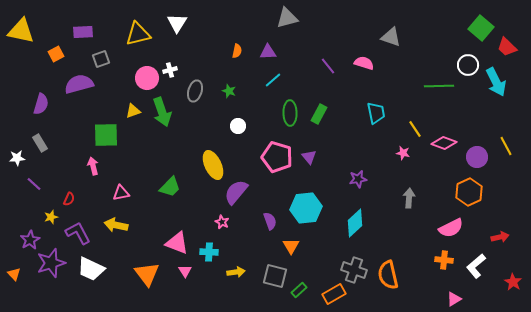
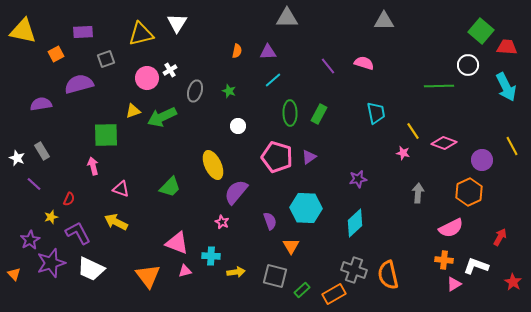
gray triangle at (287, 18): rotated 15 degrees clockwise
green square at (481, 28): moved 3 px down
yellow triangle at (21, 31): moved 2 px right
yellow triangle at (138, 34): moved 3 px right
gray triangle at (391, 37): moved 7 px left, 16 px up; rotated 20 degrees counterclockwise
red trapezoid at (507, 47): rotated 140 degrees clockwise
gray square at (101, 59): moved 5 px right
white cross at (170, 70): rotated 16 degrees counterclockwise
cyan arrow at (496, 82): moved 10 px right, 5 px down
purple semicircle at (41, 104): rotated 115 degrees counterclockwise
green arrow at (162, 112): moved 5 px down; rotated 84 degrees clockwise
yellow line at (415, 129): moved 2 px left, 2 px down
gray rectangle at (40, 143): moved 2 px right, 8 px down
yellow line at (506, 146): moved 6 px right
purple triangle at (309, 157): rotated 35 degrees clockwise
purple circle at (477, 157): moved 5 px right, 3 px down
white star at (17, 158): rotated 28 degrees clockwise
pink triangle at (121, 193): moved 4 px up; rotated 30 degrees clockwise
gray arrow at (409, 198): moved 9 px right, 5 px up
cyan hexagon at (306, 208): rotated 8 degrees clockwise
yellow arrow at (116, 225): moved 3 px up; rotated 15 degrees clockwise
red arrow at (500, 237): rotated 48 degrees counterclockwise
cyan cross at (209, 252): moved 2 px right, 4 px down
white L-shape at (476, 266): rotated 60 degrees clockwise
pink triangle at (185, 271): rotated 48 degrees clockwise
orange triangle at (147, 274): moved 1 px right, 2 px down
green rectangle at (299, 290): moved 3 px right
pink triangle at (454, 299): moved 15 px up
